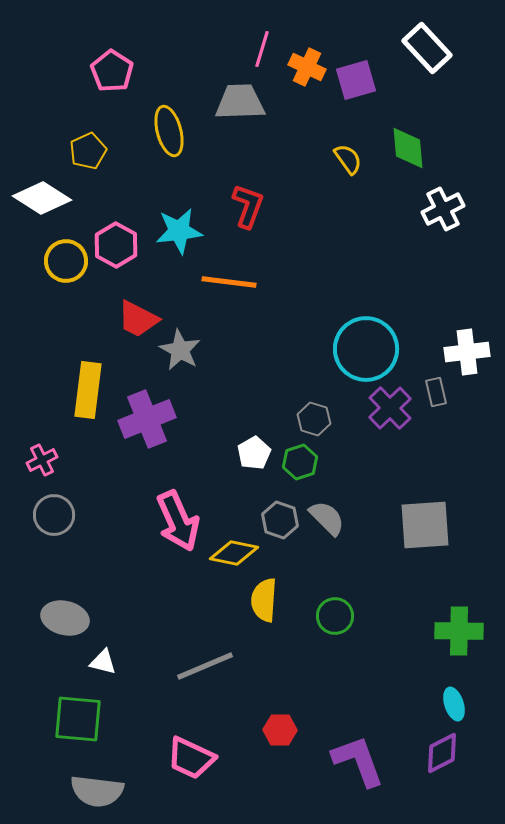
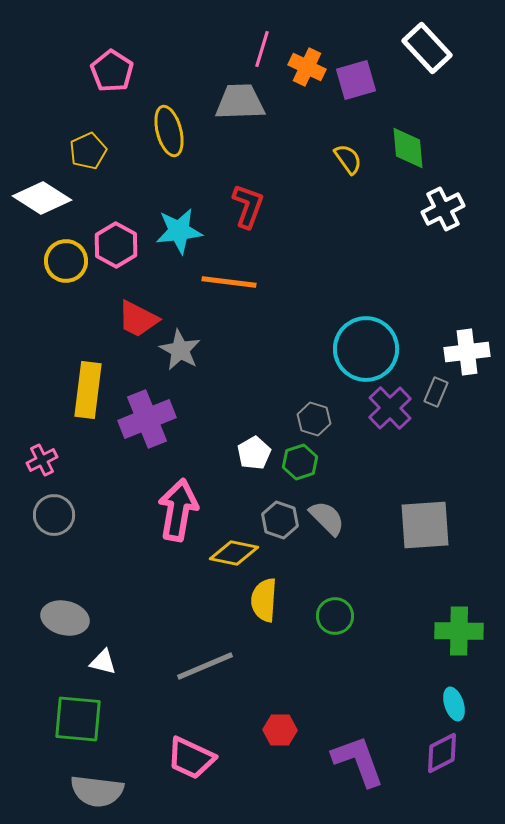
gray rectangle at (436, 392): rotated 36 degrees clockwise
pink arrow at (178, 521): moved 11 px up; rotated 146 degrees counterclockwise
